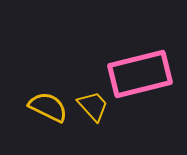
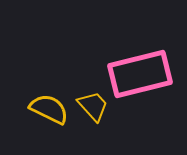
yellow semicircle: moved 1 px right, 2 px down
